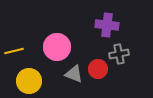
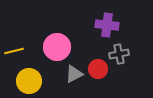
gray triangle: rotated 48 degrees counterclockwise
